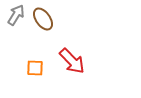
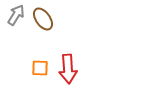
red arrow: moved 4 px left, 8 px down; rotated 40 degrees clockwise
orange square: moved 5 px right
